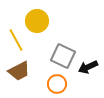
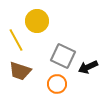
brown trapezoid: moved 1 px right; rotated 45 degrees clockwise
